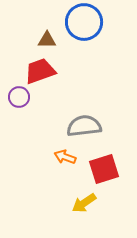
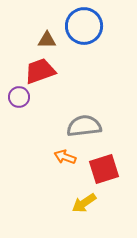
blue circle: moved 4 px down
